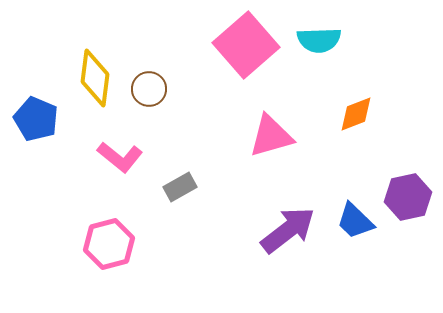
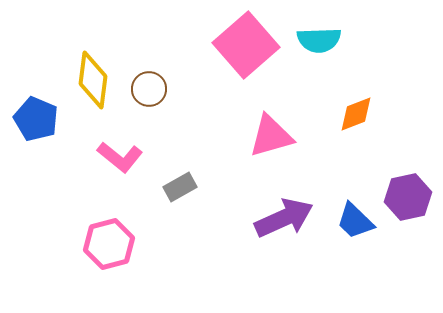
yellow diamond: moved 2 px left, 2 px down
purple arrow: moved 4 px left, 12 px up; rotated 14 degrees clockwise
